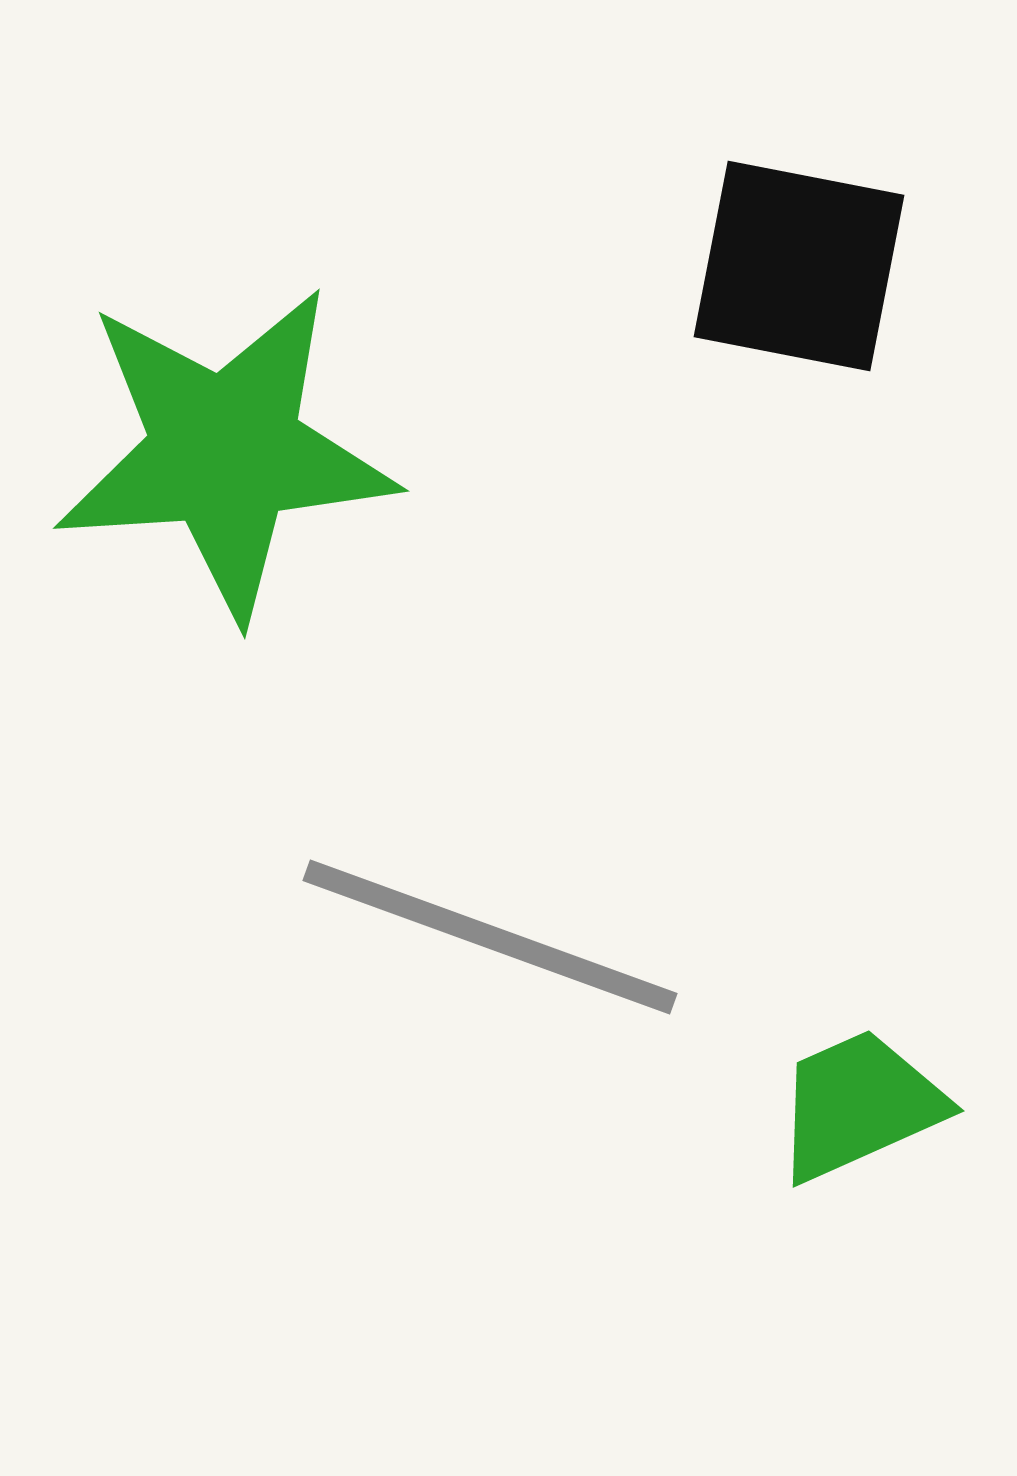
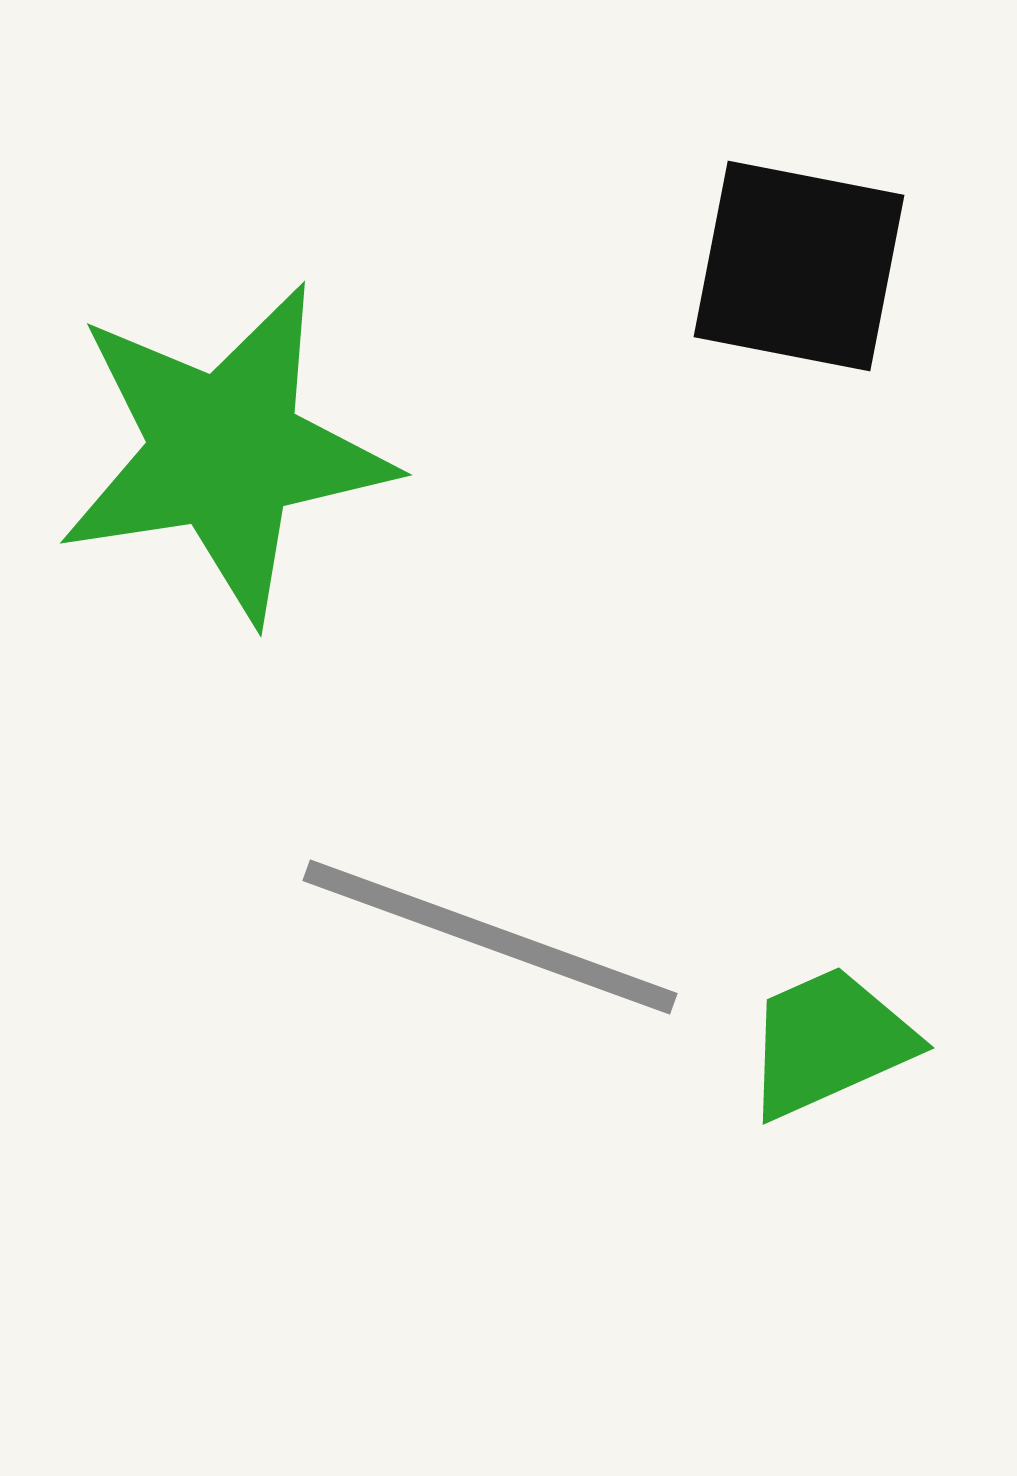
green star: rotated 5 degrees counterclockwise
green trapezoid: moved 30 px left, 63 px up
